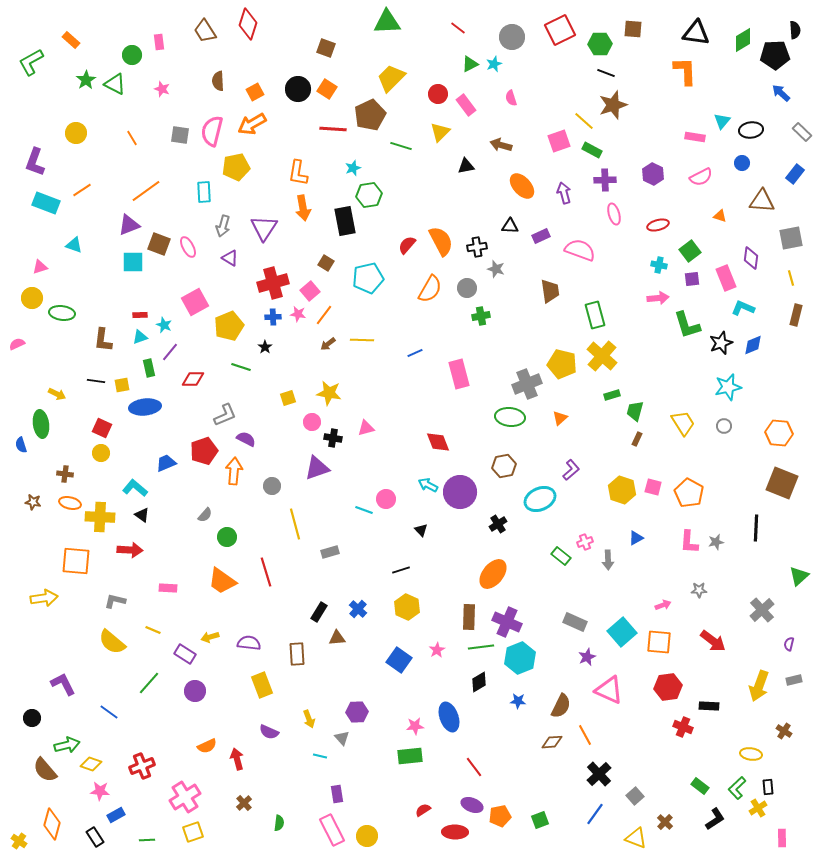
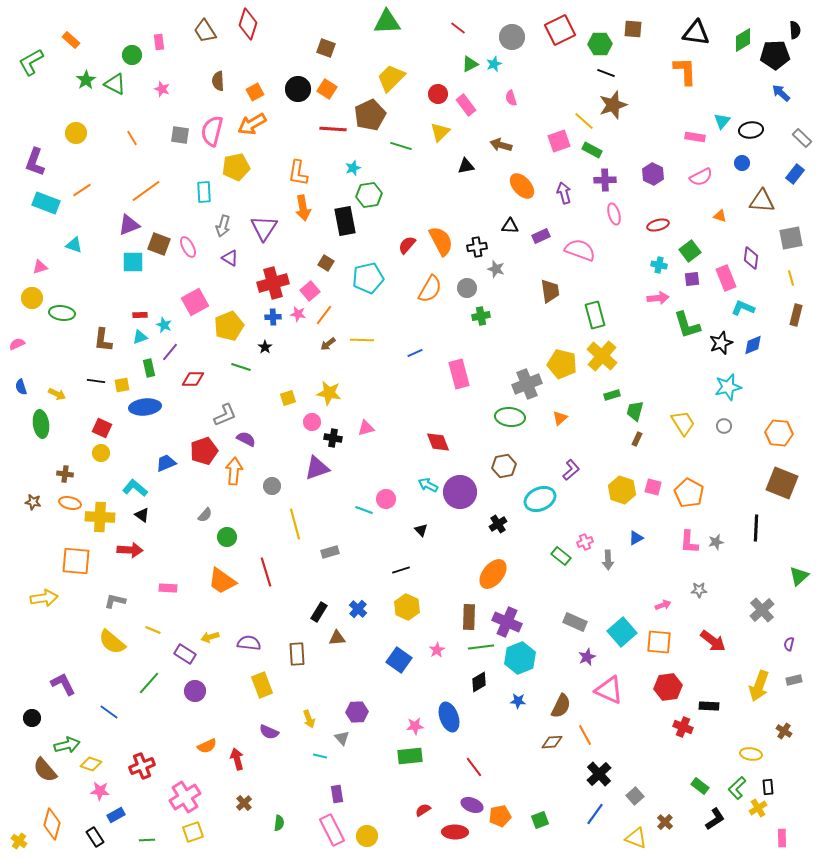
gray rectangle at (802, 132): moved 6 px down
blue semicircle at (21, 445): moved 58 px up
